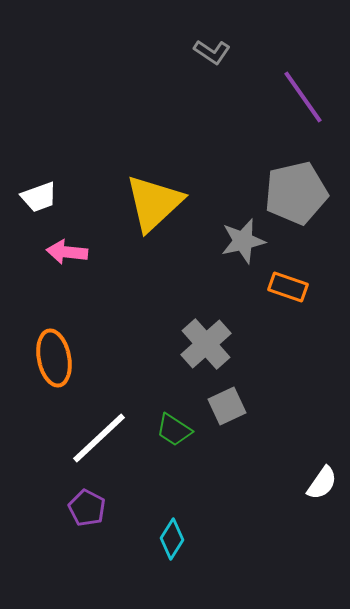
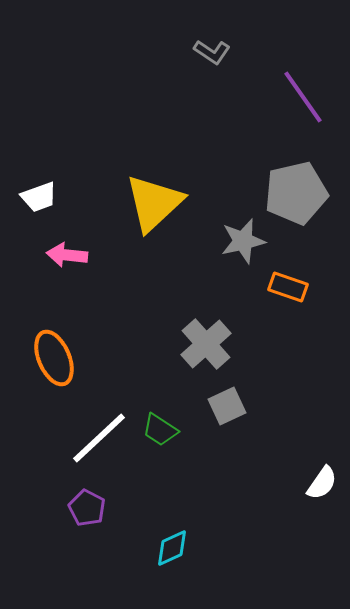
pink arrow: moved 3 px down
orange ellipse: rotated 12 degrees counterclockwise
green trapezoid: moved 14 px left
cyan diamond: moved 9 px down; rotated 33 degrees clockwise
